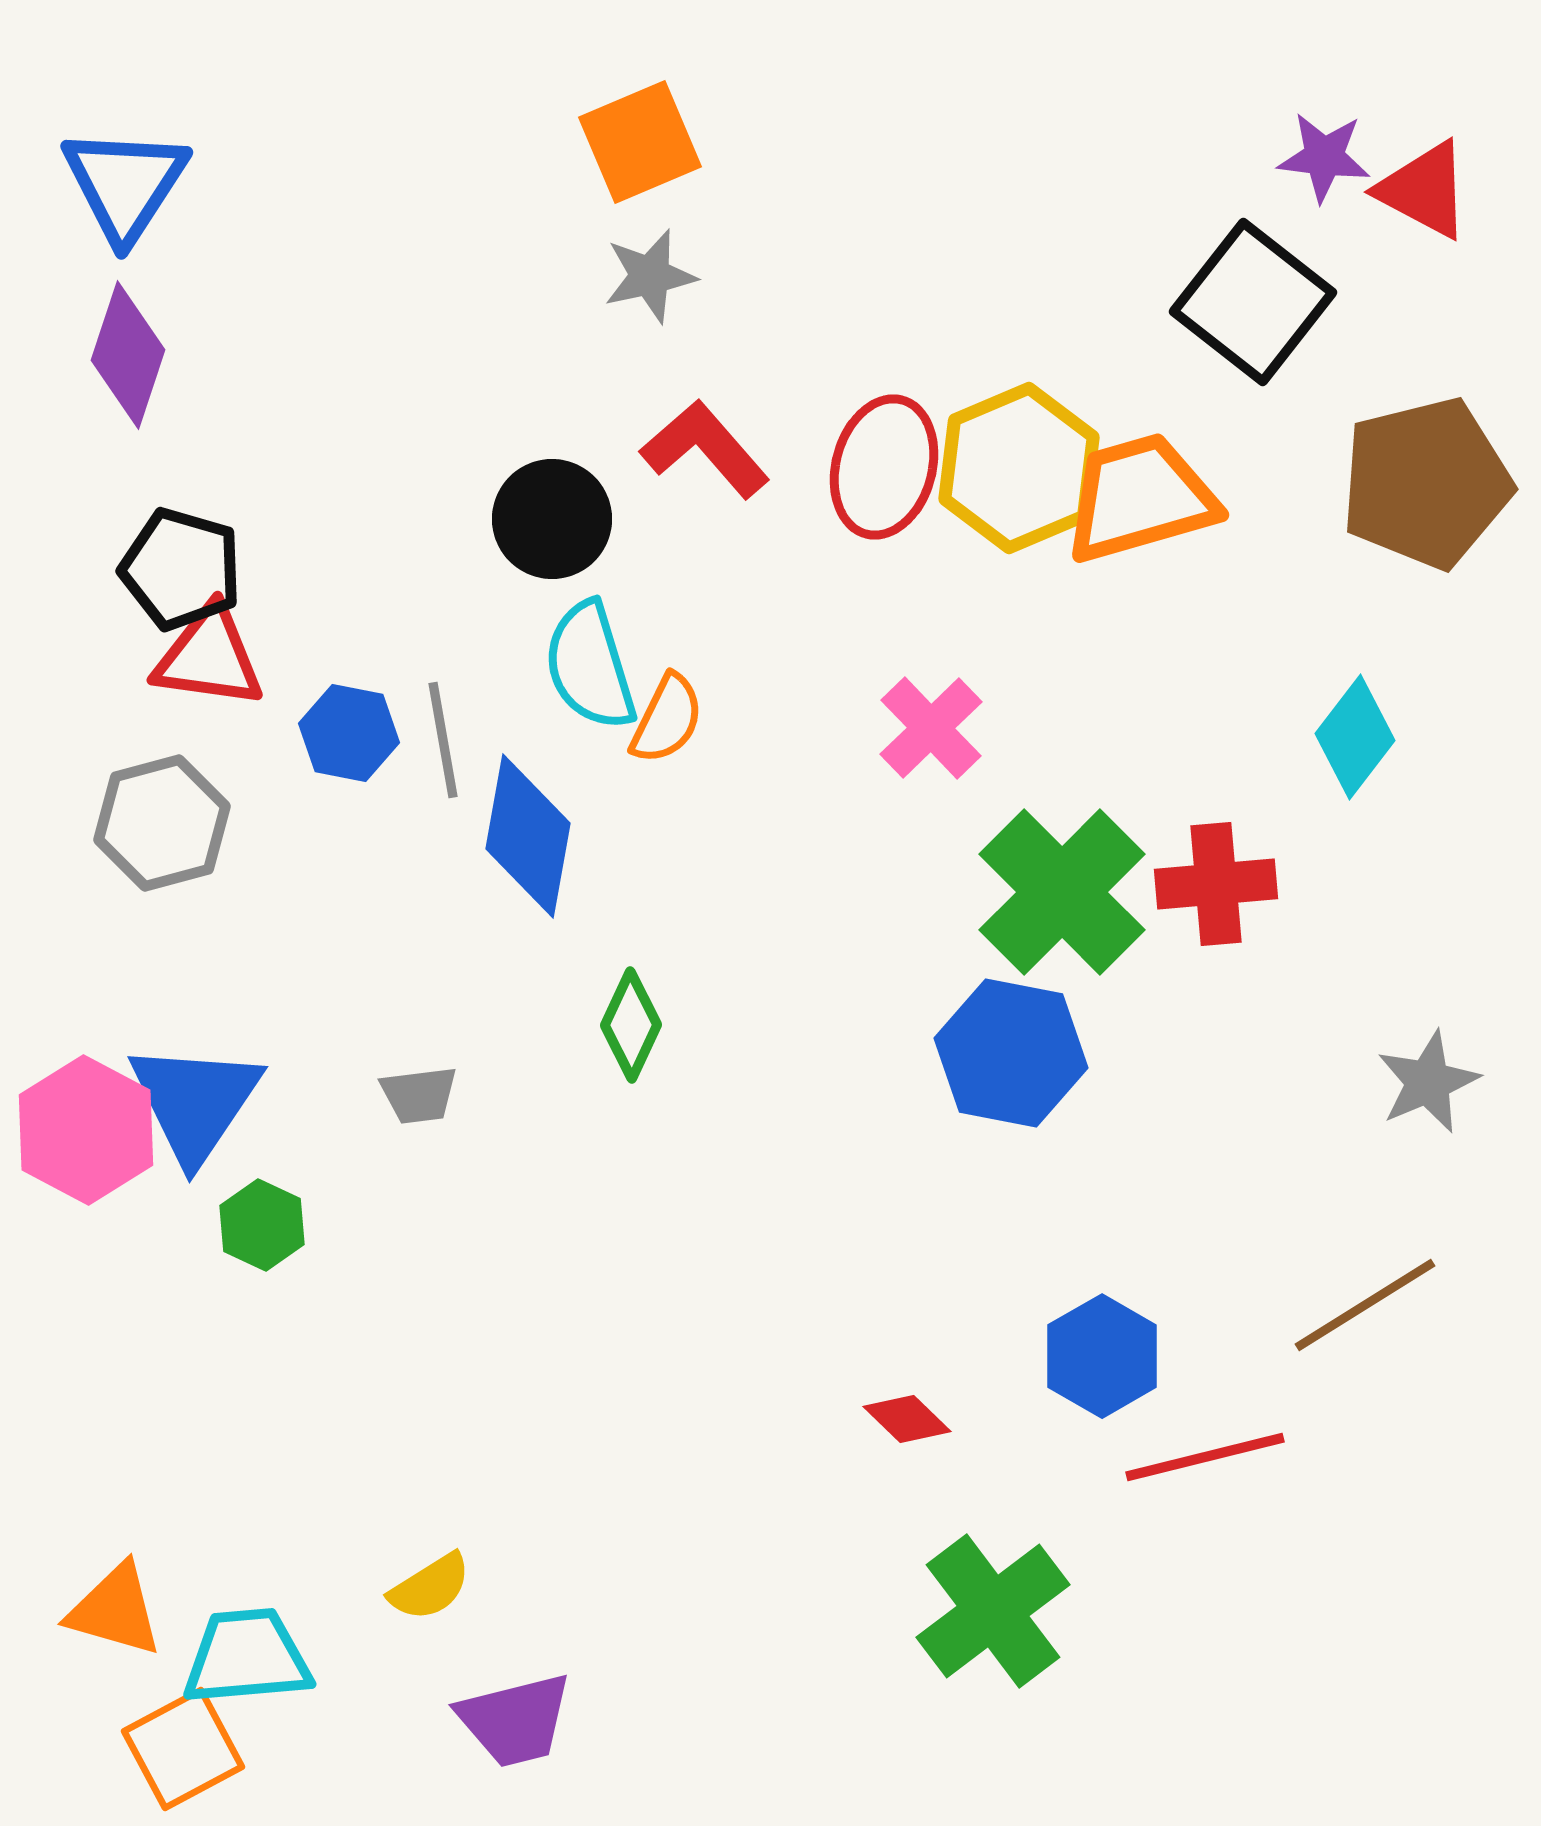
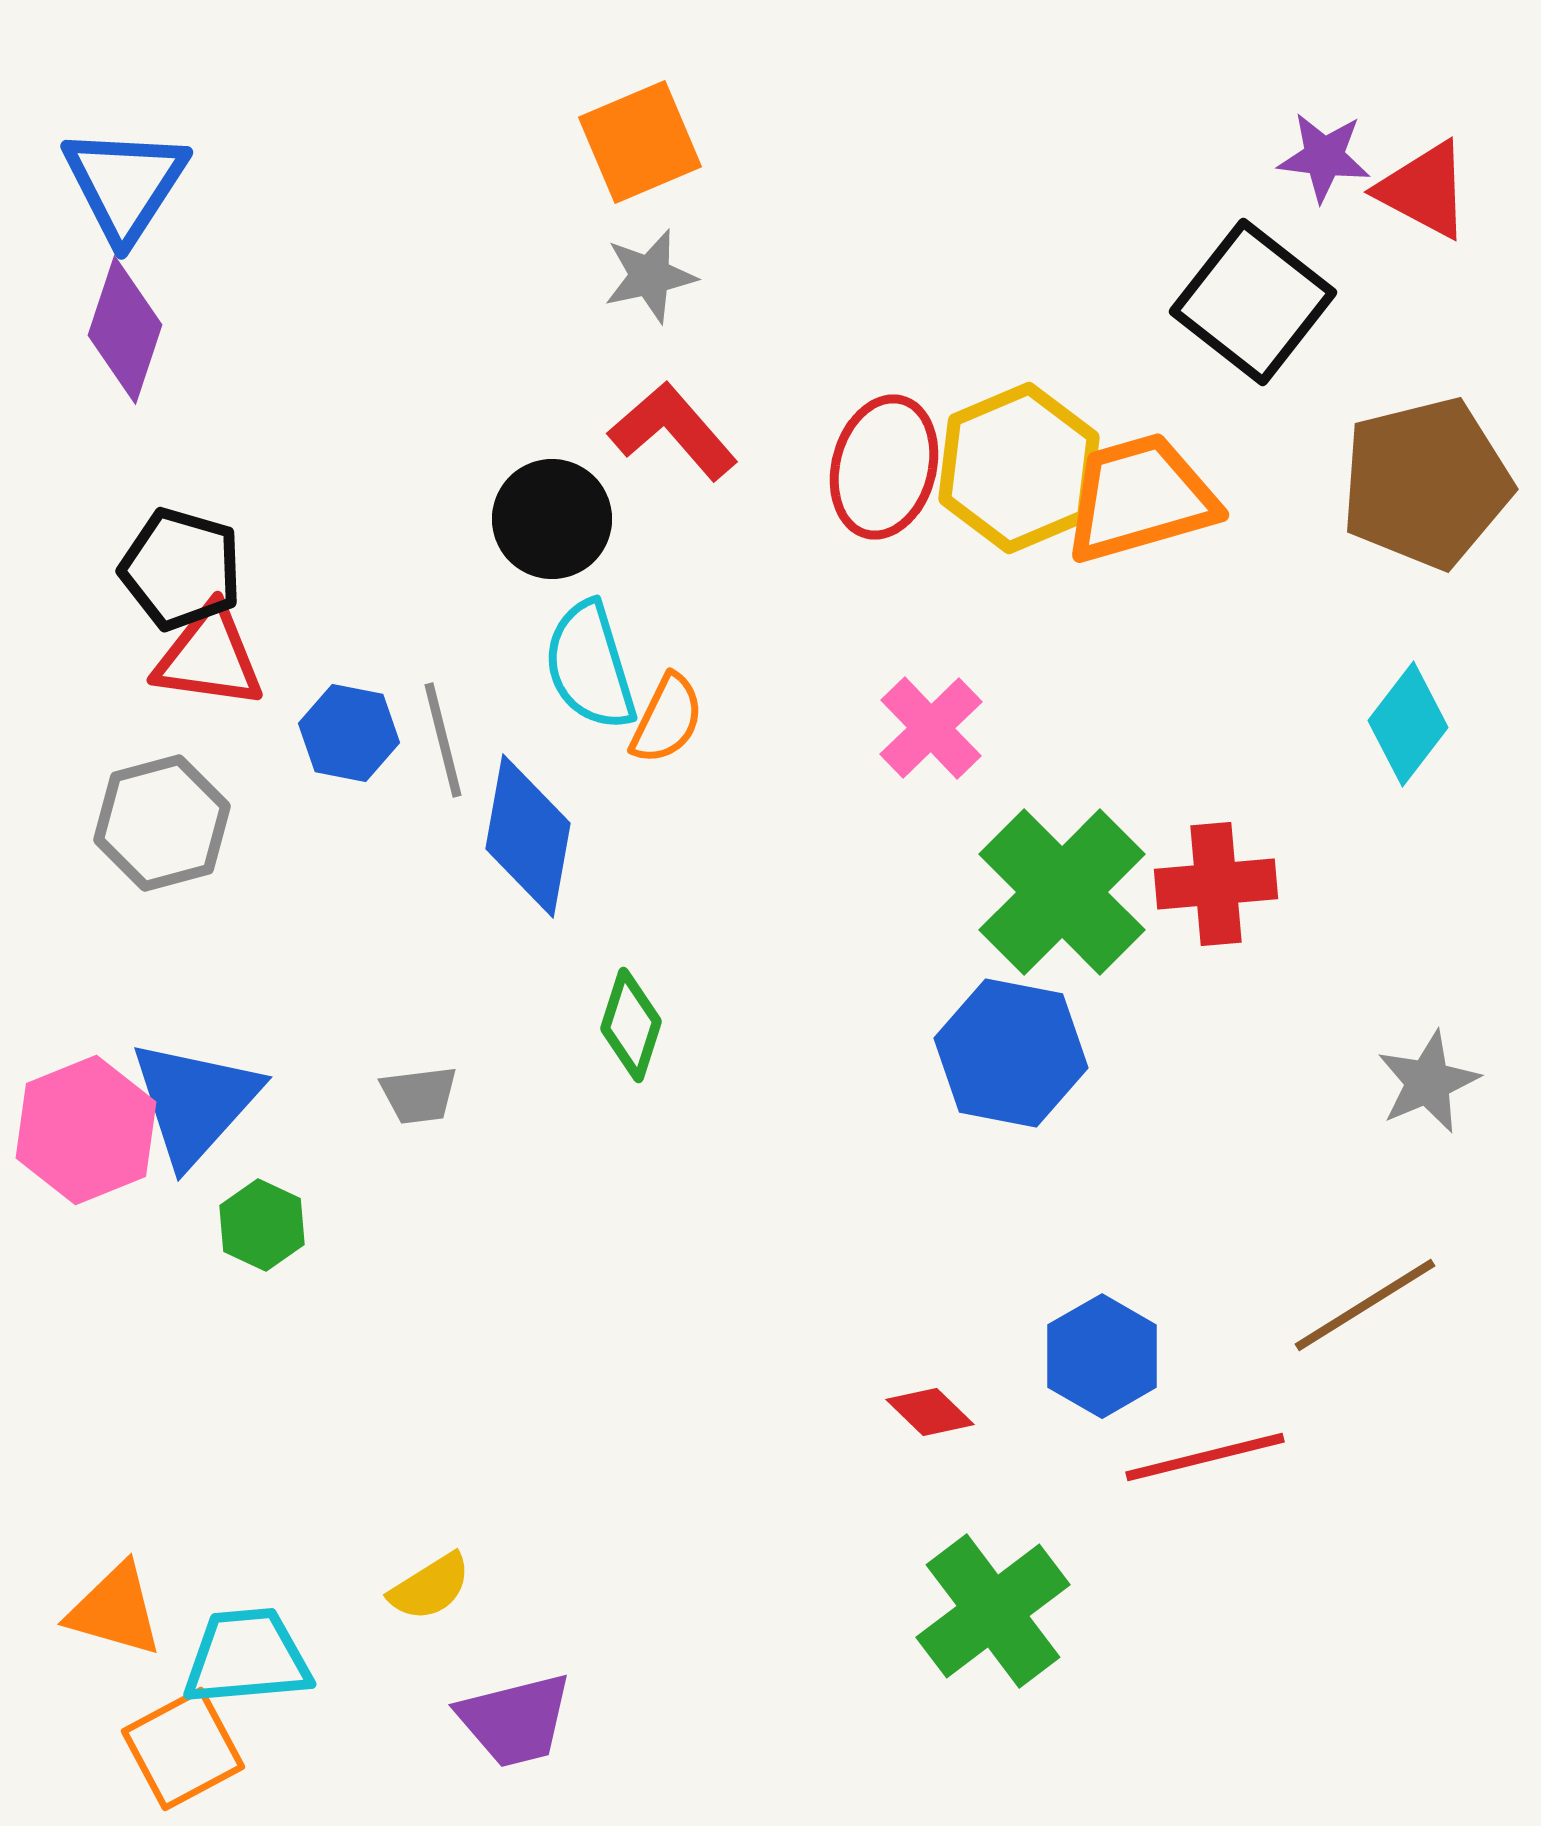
purple diamond at (128, 355): moved 3 px left, 25 px up
red L-shape at (705, 449): moved 32 px left, 18 px up
cyan diamond at (1355, 737): moved 53 px right, 13 px up
gray line at (443, 740): rotated 4 degrees counterclockwise
green diamond at (631, 1025): rotated 7 degrees counterclockwise
blue triangle at (195, 1102): rotated 8 degrees clockwise
pink hexagon at (86, 1130): rotated 10 degrees clockwise
red diamond at (907, 1419): moved 23 px right, 7 px up
